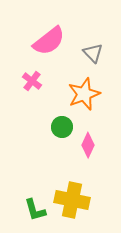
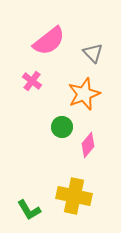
pink diamond: rotated 15 degrees clockwise
yellow cross: moved 2 px right, 4 px up
green L-shape: moved 6 px left; rotated 15 degrees counterclockwise
